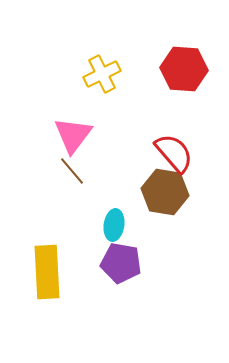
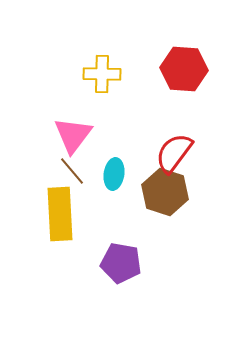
yellow cross: rotated 27 degrees clockwise
red semicircle: rotated 102 degrees counterclockwise
brown hexagon: rotated 9 degrees clockwise
cyan ellipse: moved 51 px up
yellow rectangle: moved 13 px right, 58 px up
